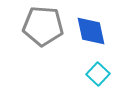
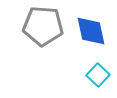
cyan square: moved 1 px down
